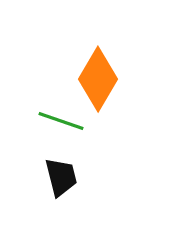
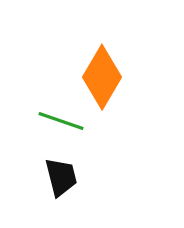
orange diamond: moved 4 px right, 2 px up
